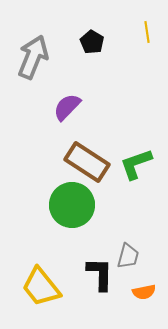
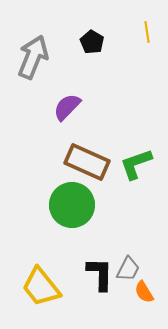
brown rectangle: rotated 9 degrees counterclockwise
gray trapezoid: moved 13 px down; rotated 12 degrees clockwise
orange semicircle: rotated 70 degrees clockwise
